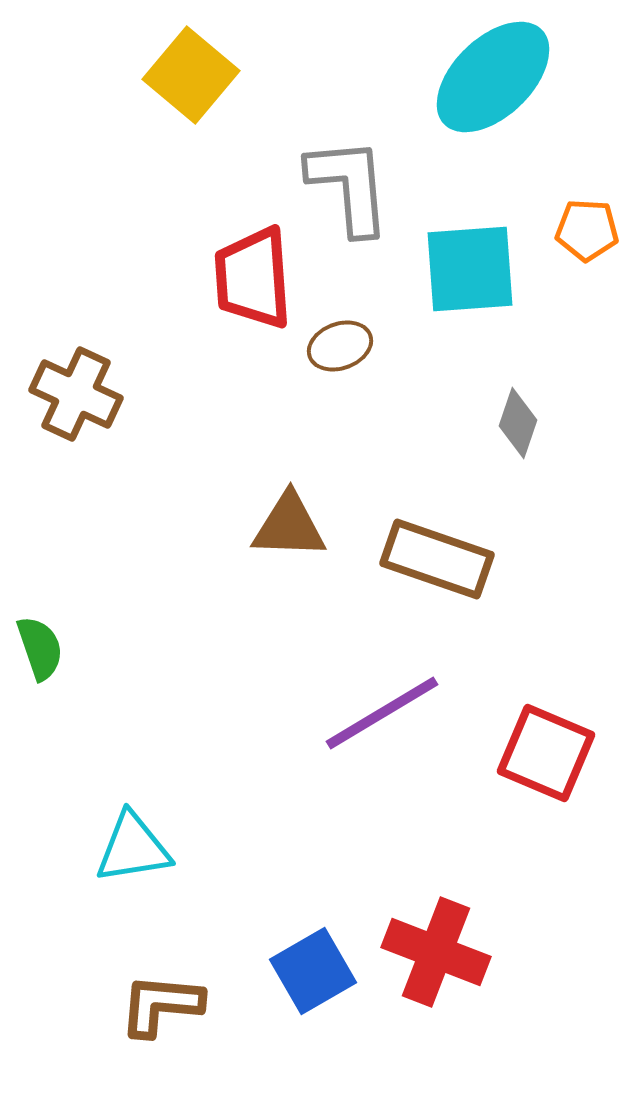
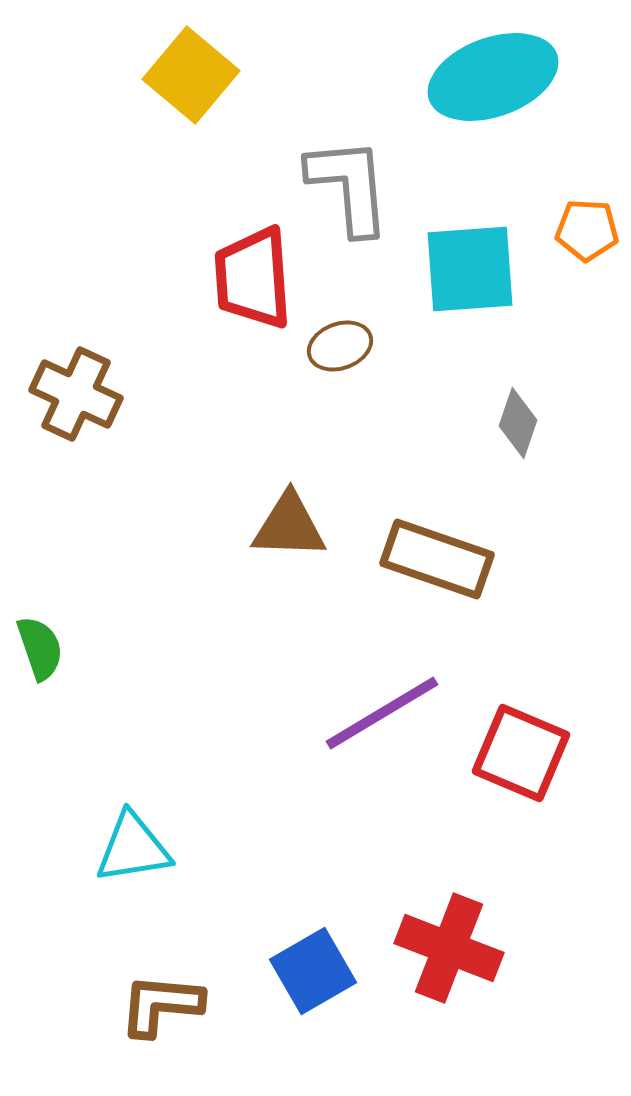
cyan ellipse: rotated 24 degrees clockwise
red square: moved 25 px left
red cross: moved 13 px right, 4 px up
